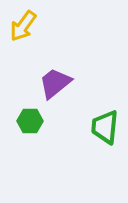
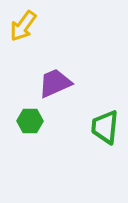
purple trapezoid: rotated 15 degrees clockwise
